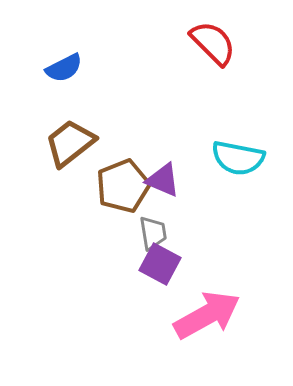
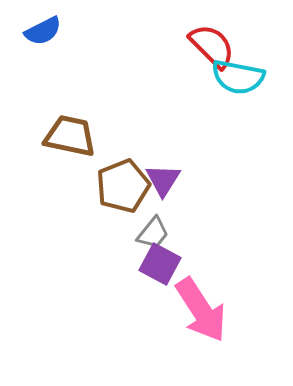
red semicircle: moved 1 px left, 3 px down
blue semicircle: moved 21 px left, 37 px up
brown trapezoid: moved 7 px up; rotated 50 degrees clockwise
cyan semicircle: moved 81 px up
purple triangle: rotated 39 degrees clockwise
gray trapezoid: rotated 48 degrees clockwise
pink arrow: moved 6 px left, 5 px up; rotated 86 degrees clockwise
